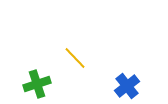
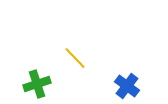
blue cross: rotated 15 degrees counterclockwise
